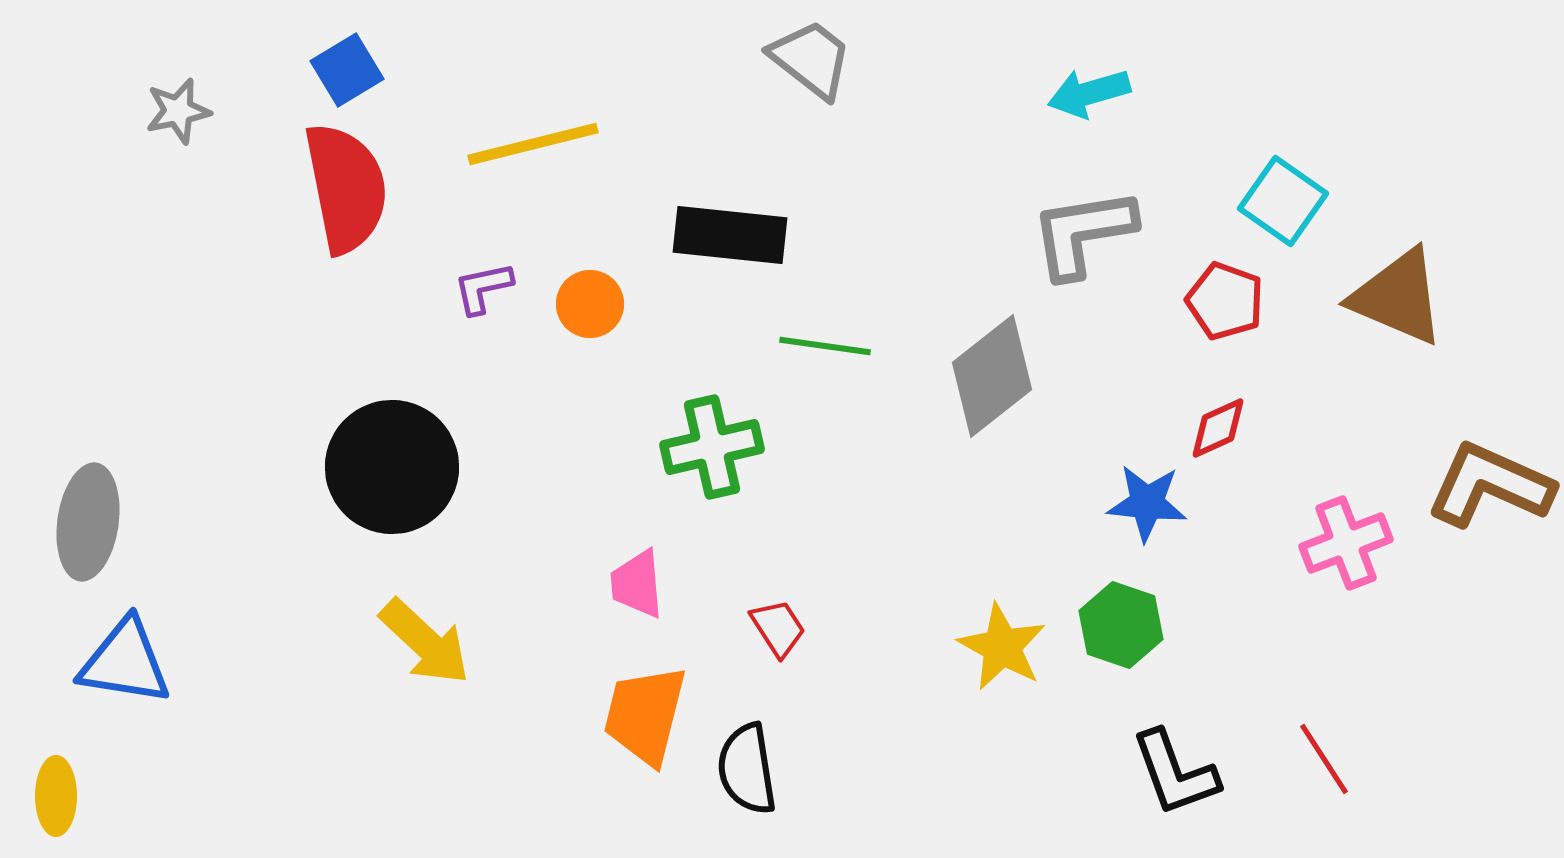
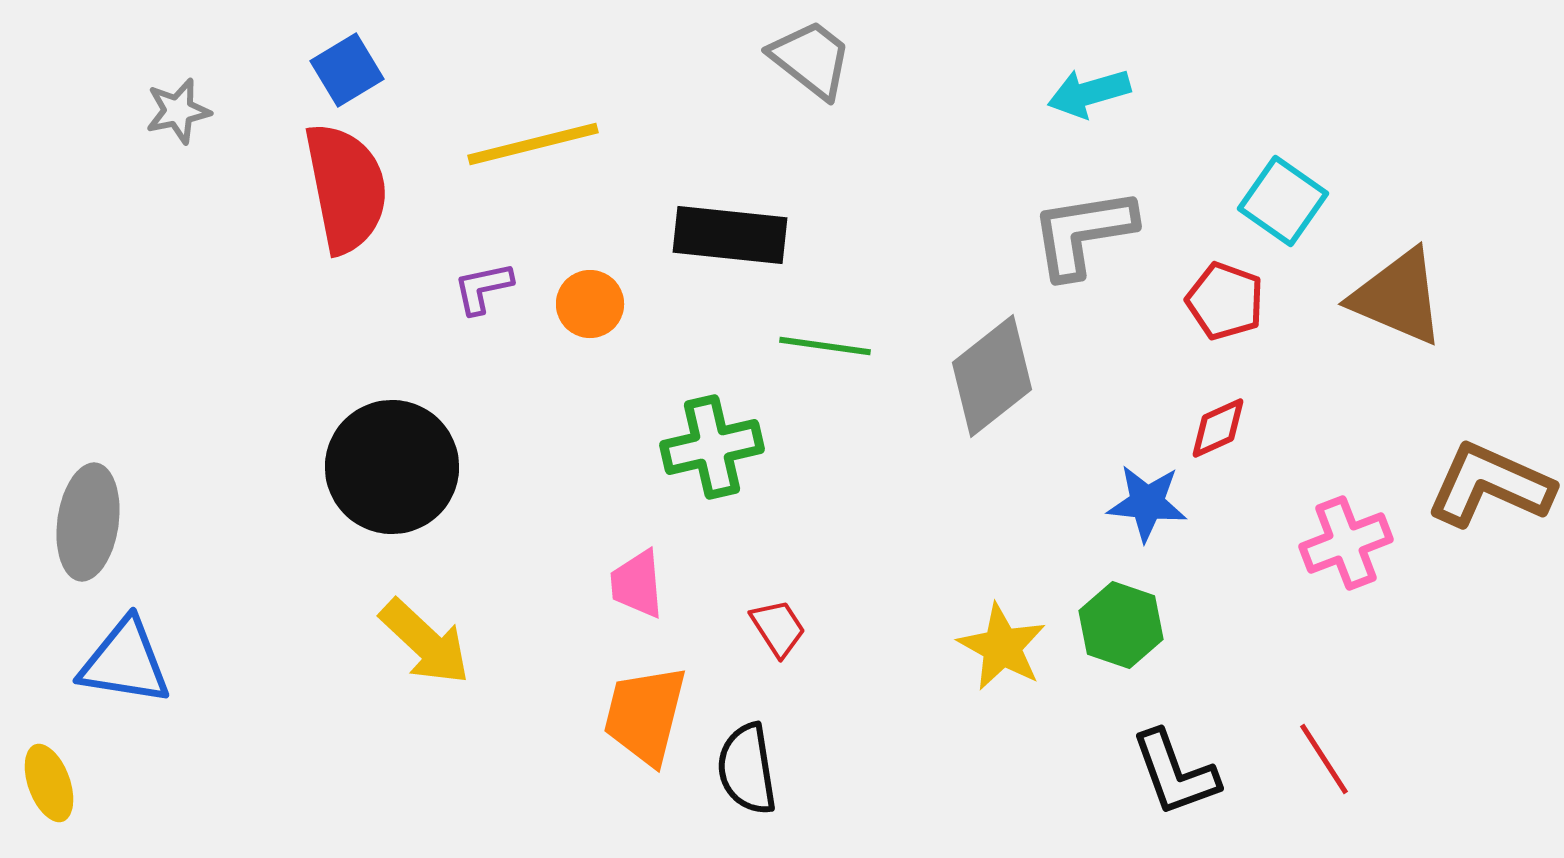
yellow ellipse: moved 7 px left, 13 px up; rotated 20 degrees counterclockwise
